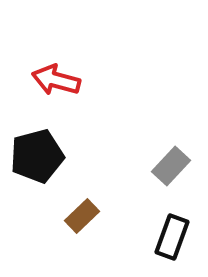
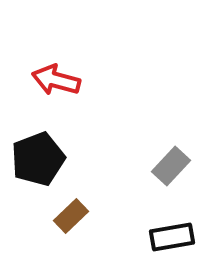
black pentagon: moved 1 px right, 3 px down; rotated 6 degrees counterclockwise
brown rectangle: moved 11 px left
black rectangle: rotated 60 degrees clockwise
